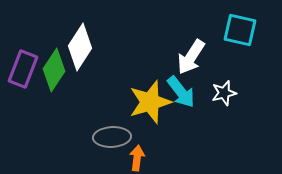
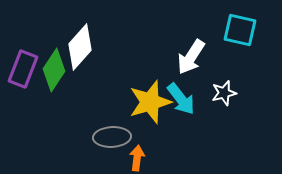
white diamond: rotated 9 degrees clockwise
cyan arrow: moved 7 px down
